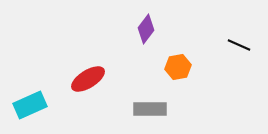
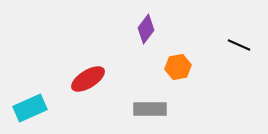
cyan rectangle: moved 3 px down
